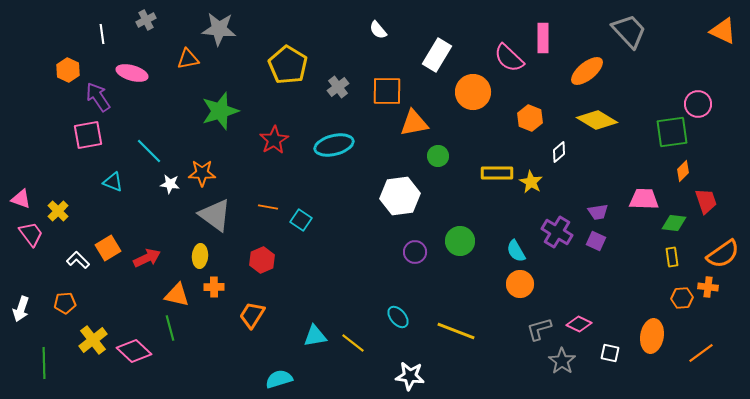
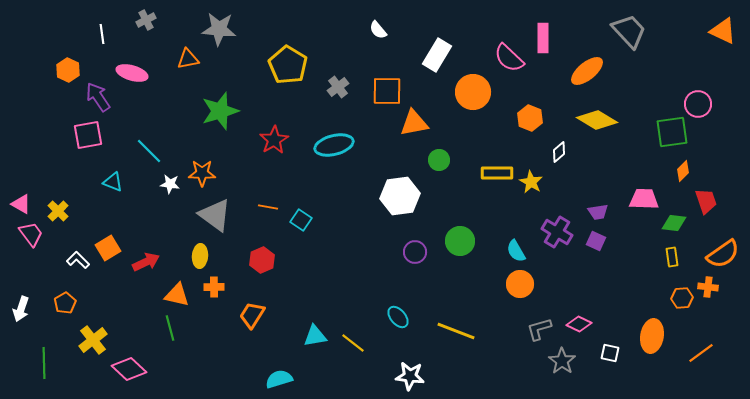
green circle at (438, 156): moved 1 px right, 4 px down
pink triangle at (21, 199): moved 5 px down; rotated 10 degrees clockwise
red arrow at (147, 258): moved 1 px left, 4 px down
orange pentagon at (65, 303): rotated 25 degrees counterclockwise
pink diamond at (134, 351): moved 5 px left, 18 px down
